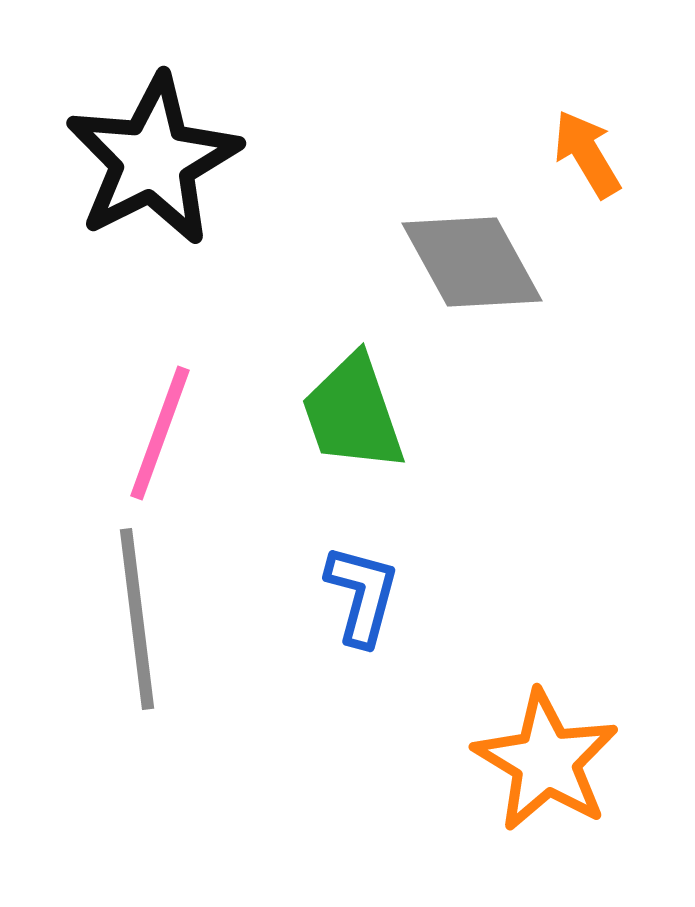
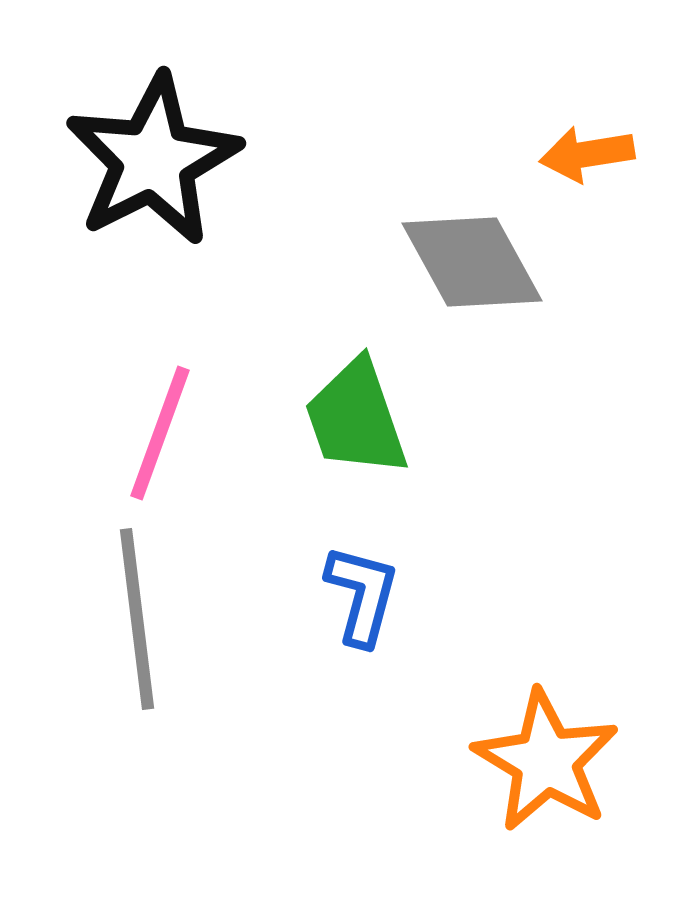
orange arrow: rotated 68 degrees counterclockwise
green trapezoid: moved 3 px right, 5 px down
